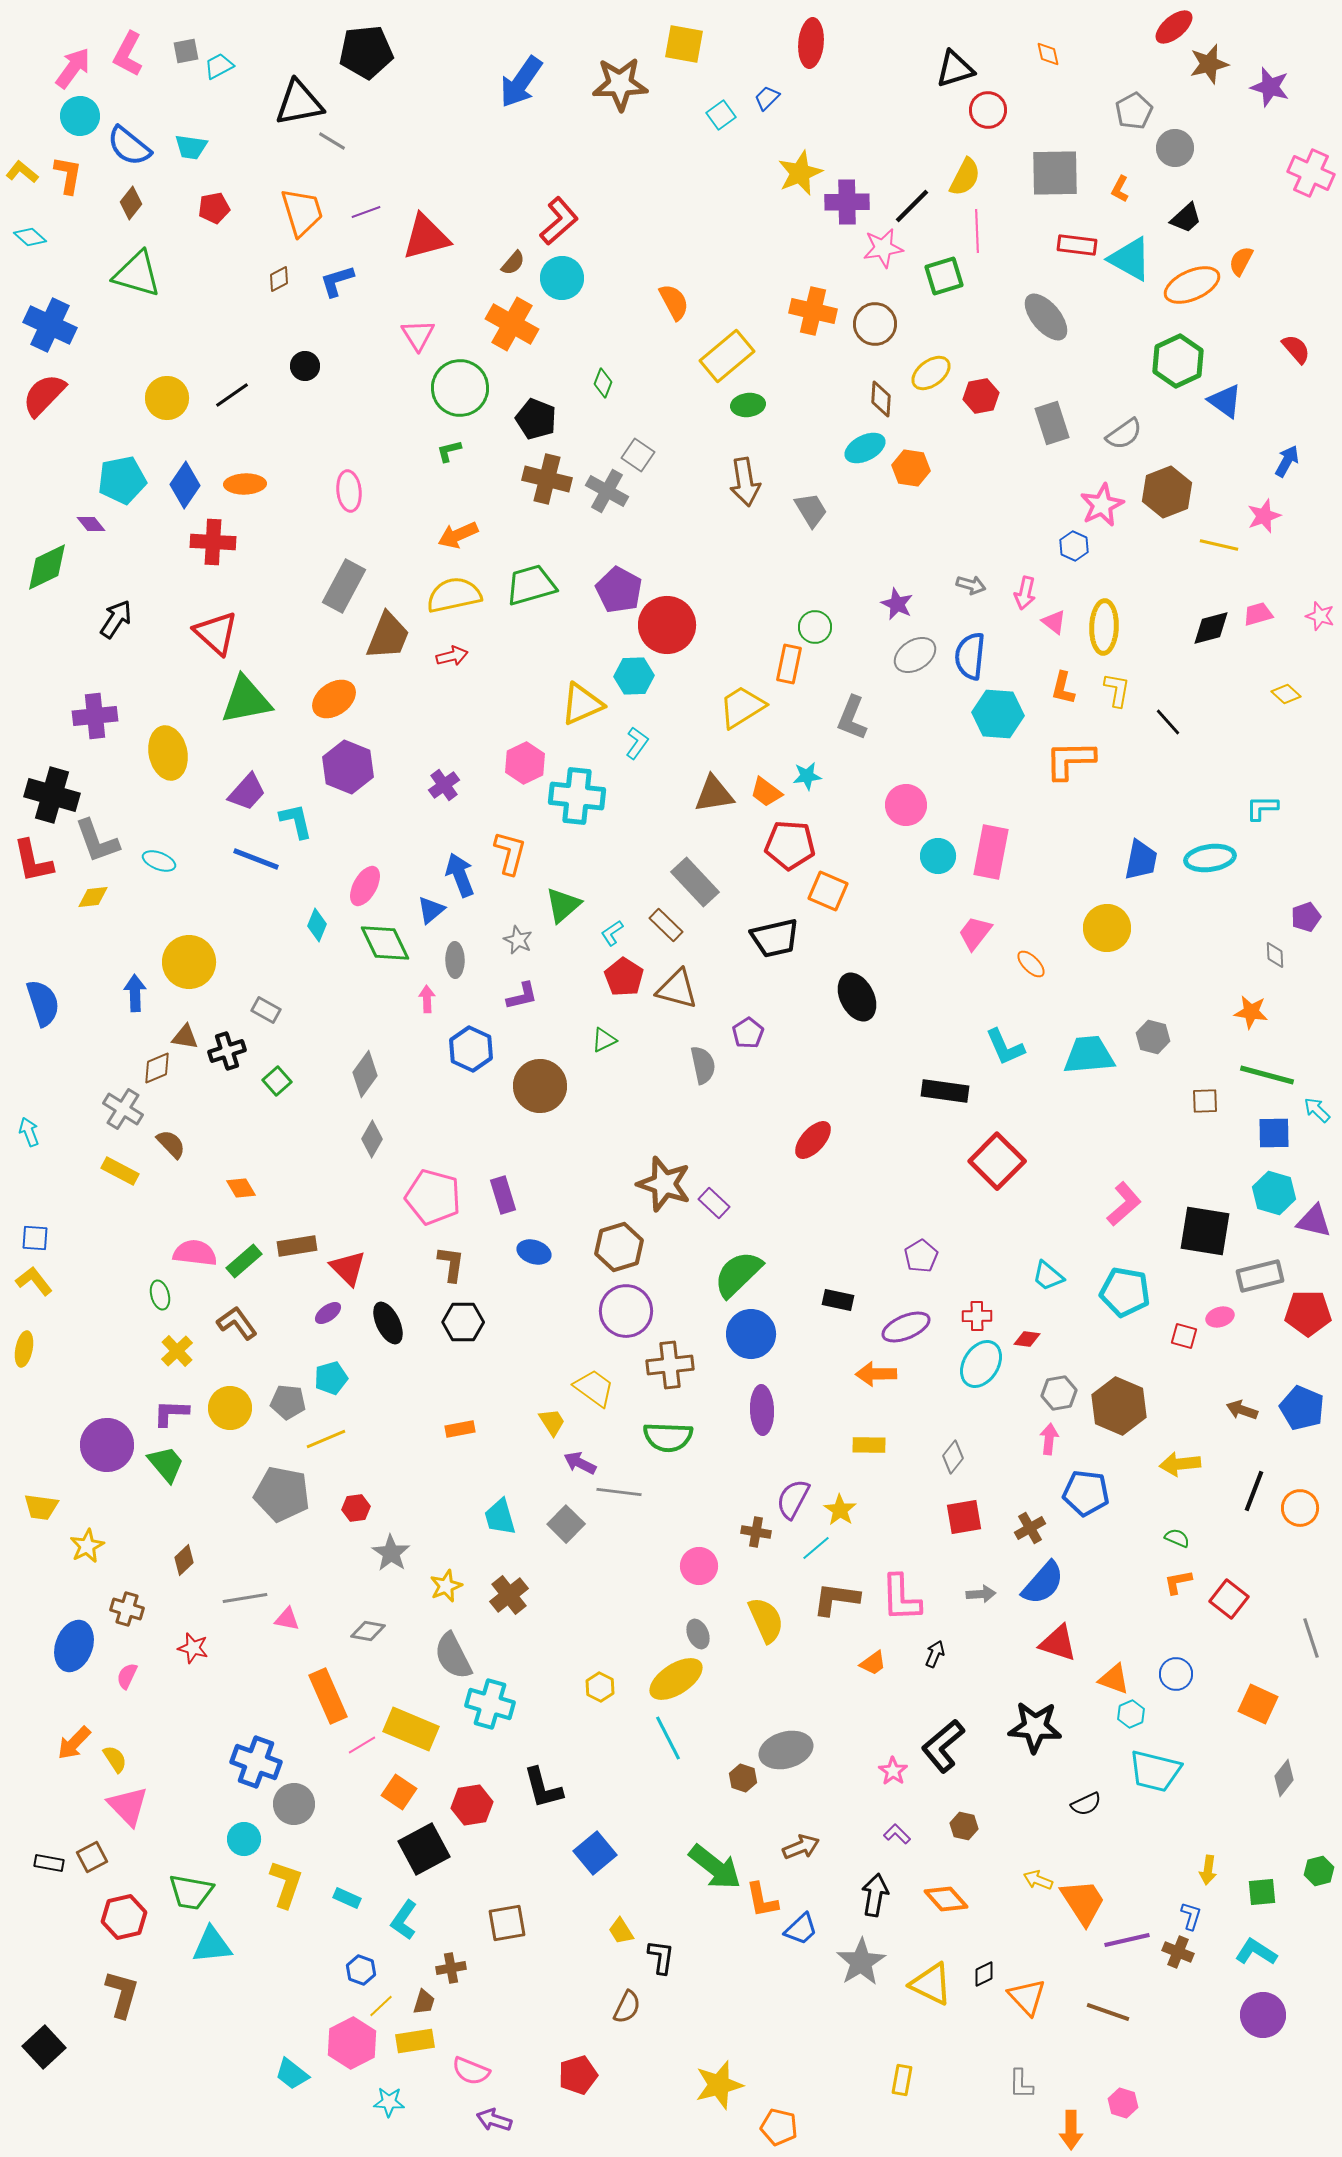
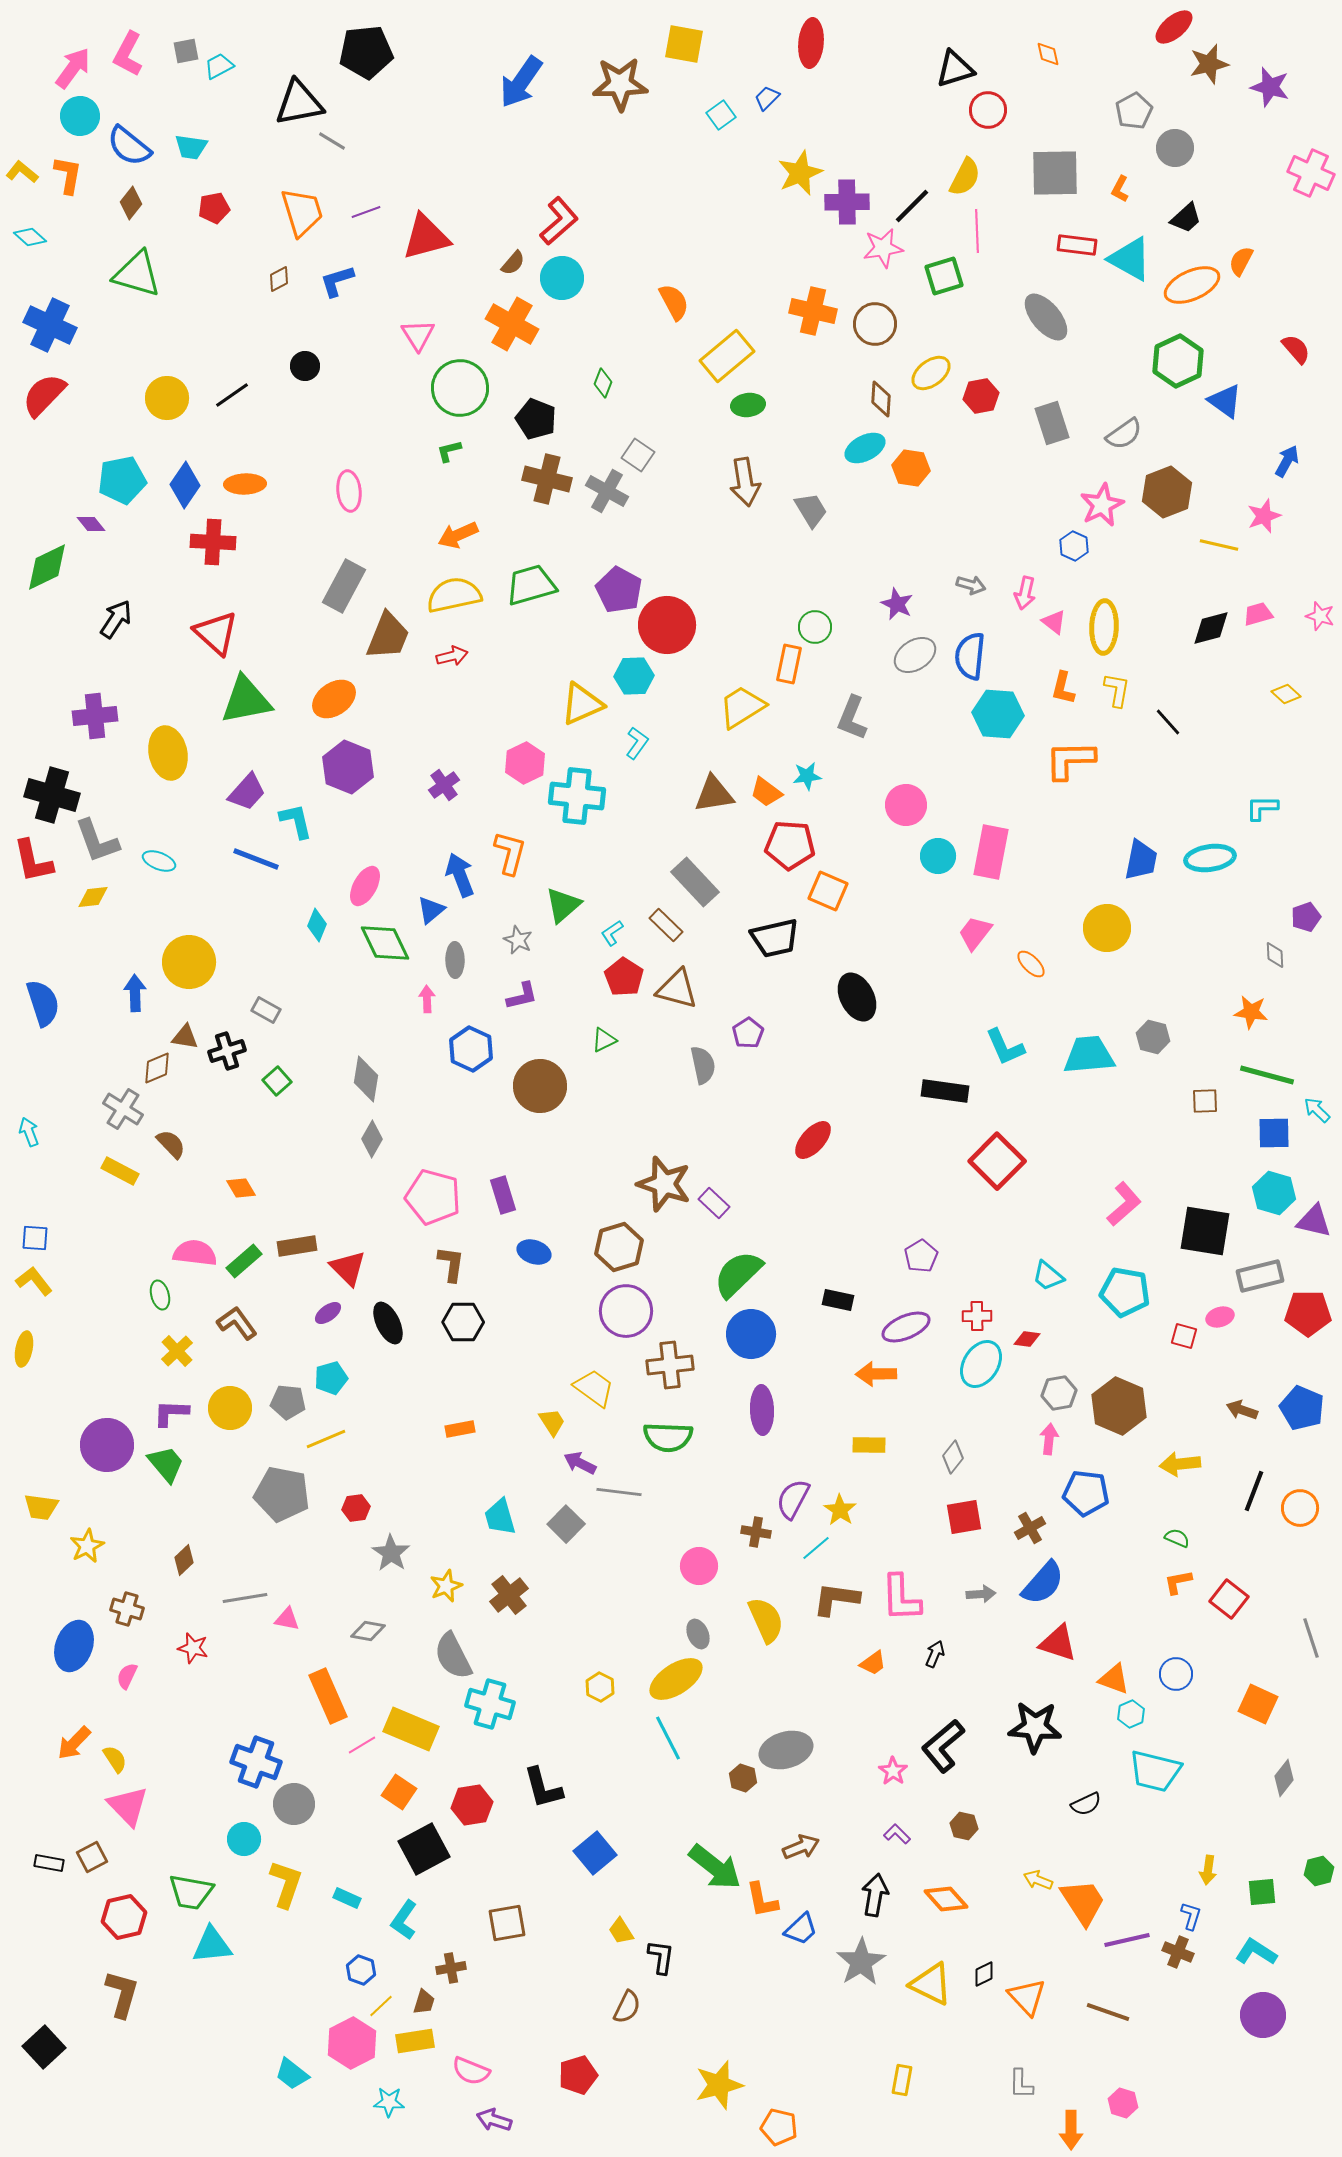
gray diamond at (365, 1074): moved 1 px right, 5 px down; rotated 27 degrees counterclockwise
